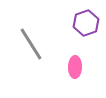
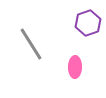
purple hexagon: moved 2 px right
